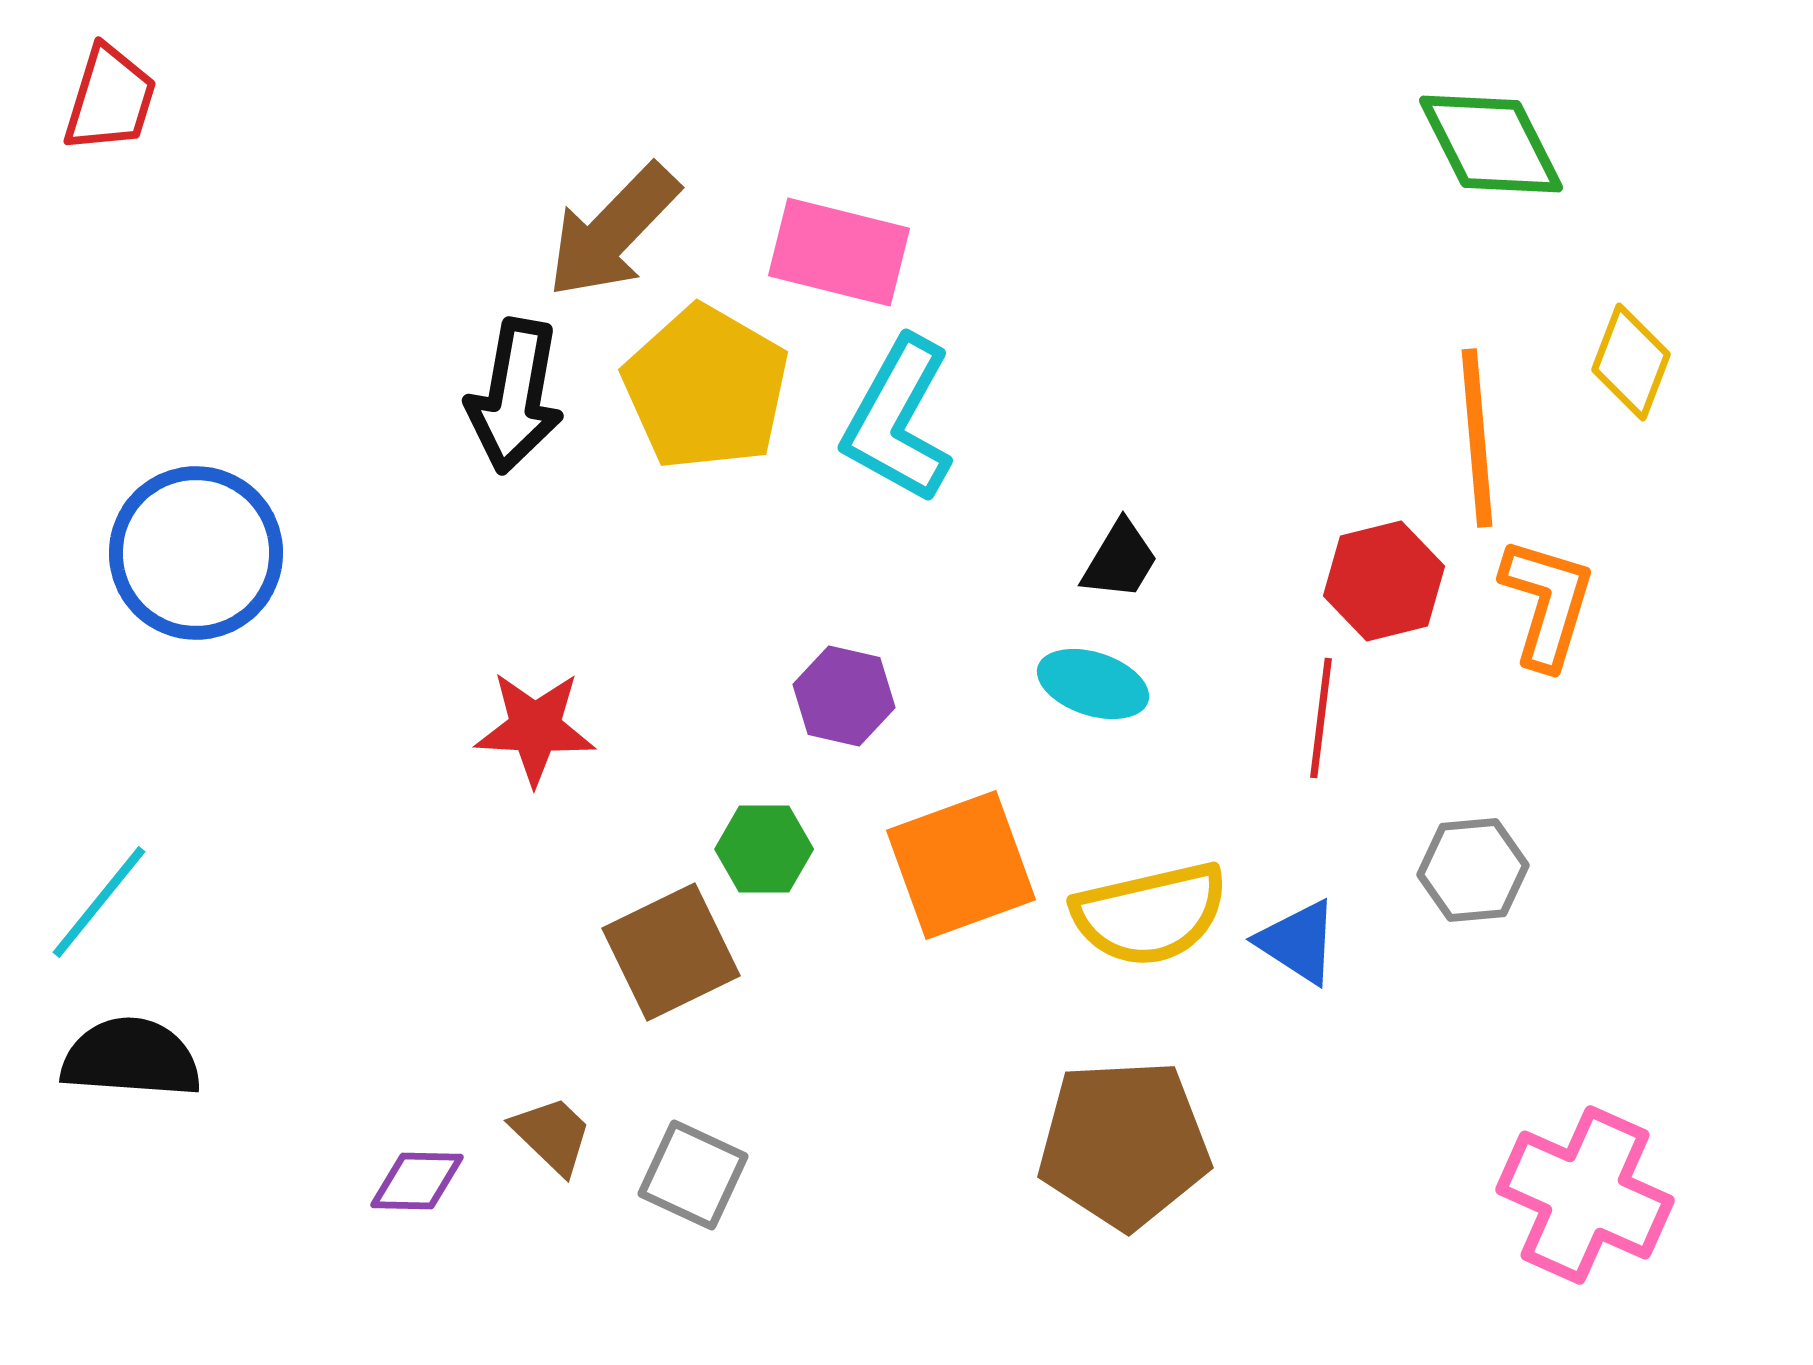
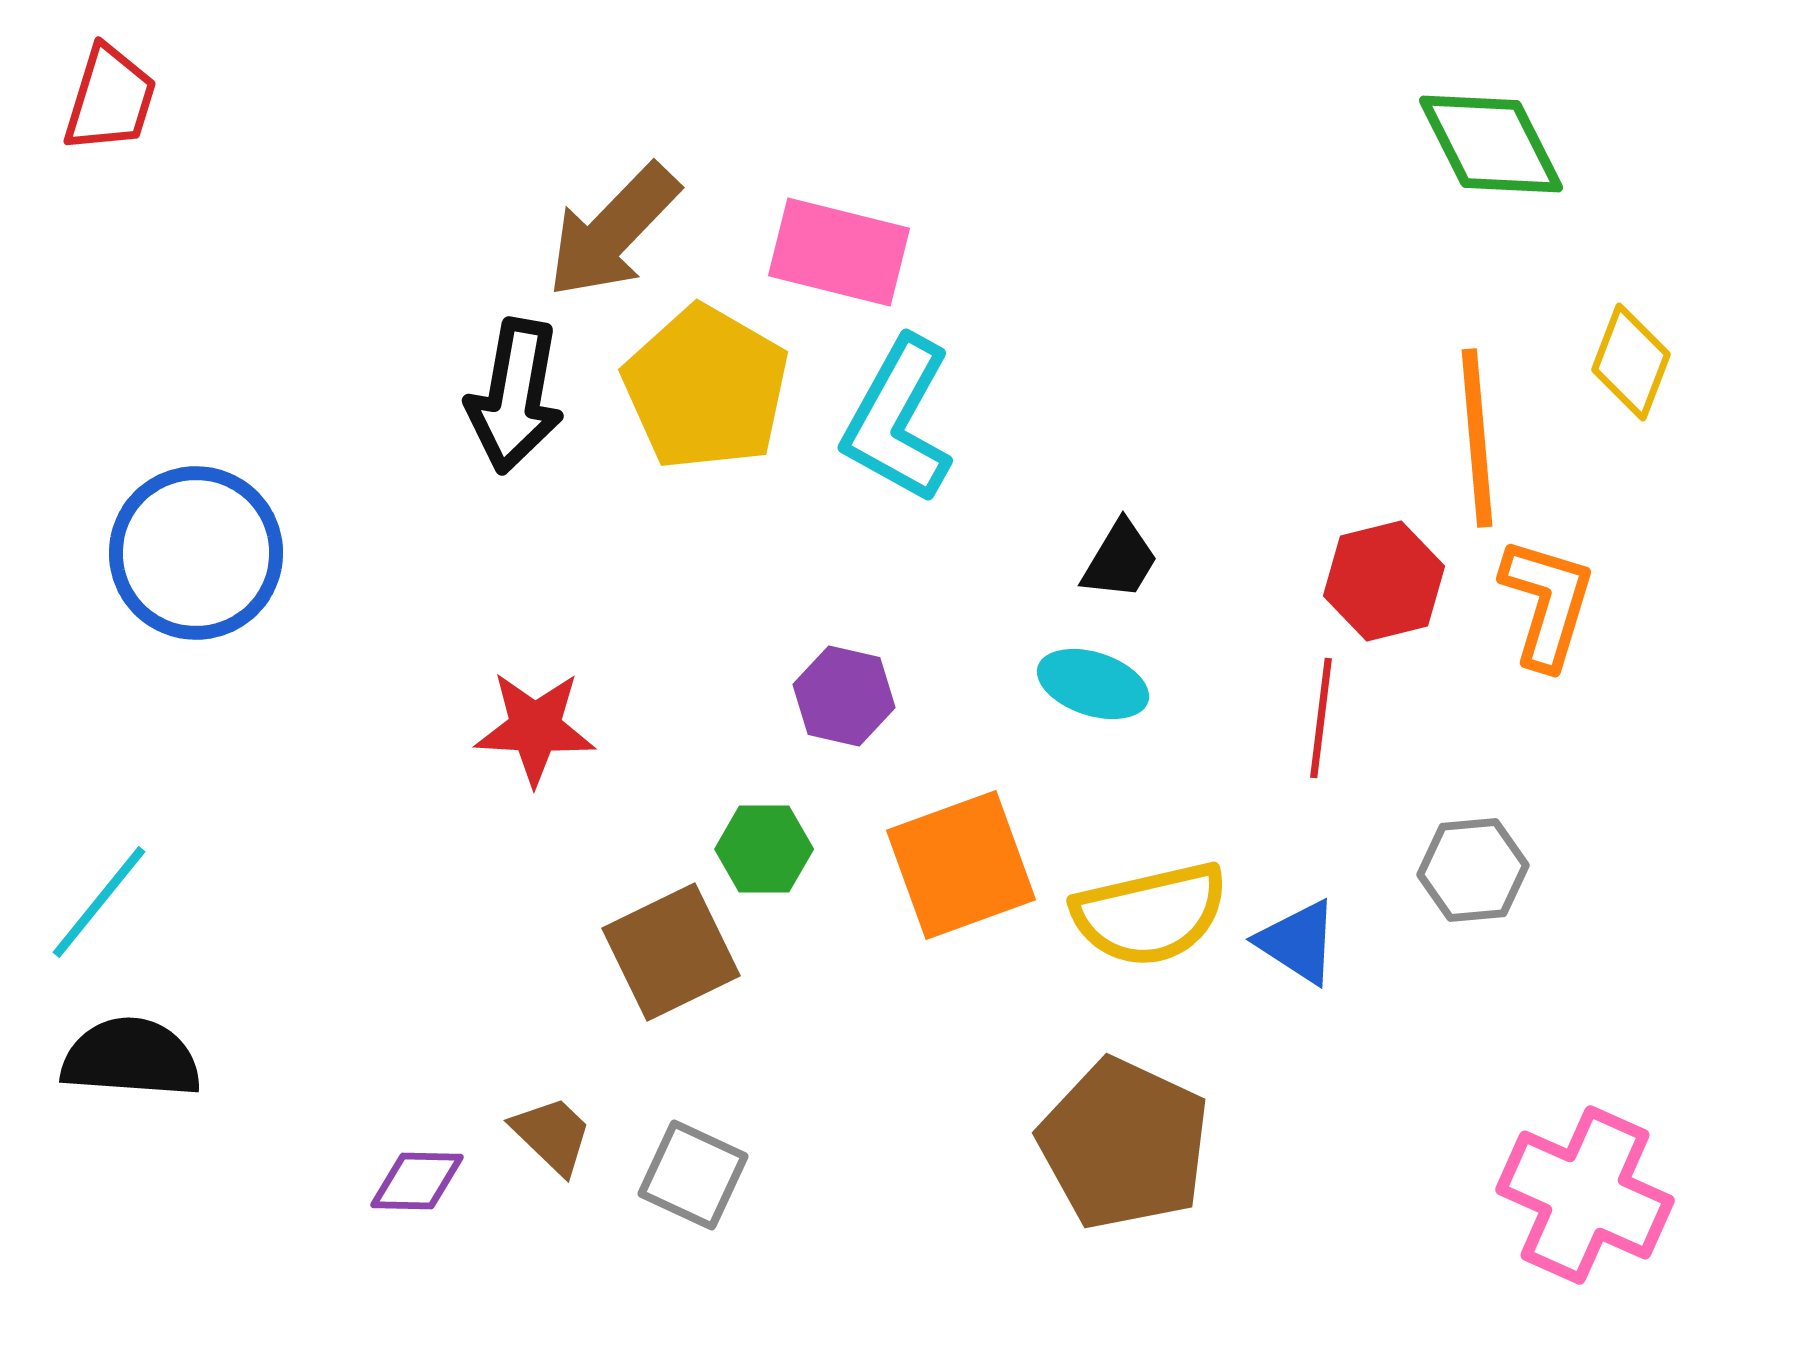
brown pentagon: rotated 28 degrees clockwise
